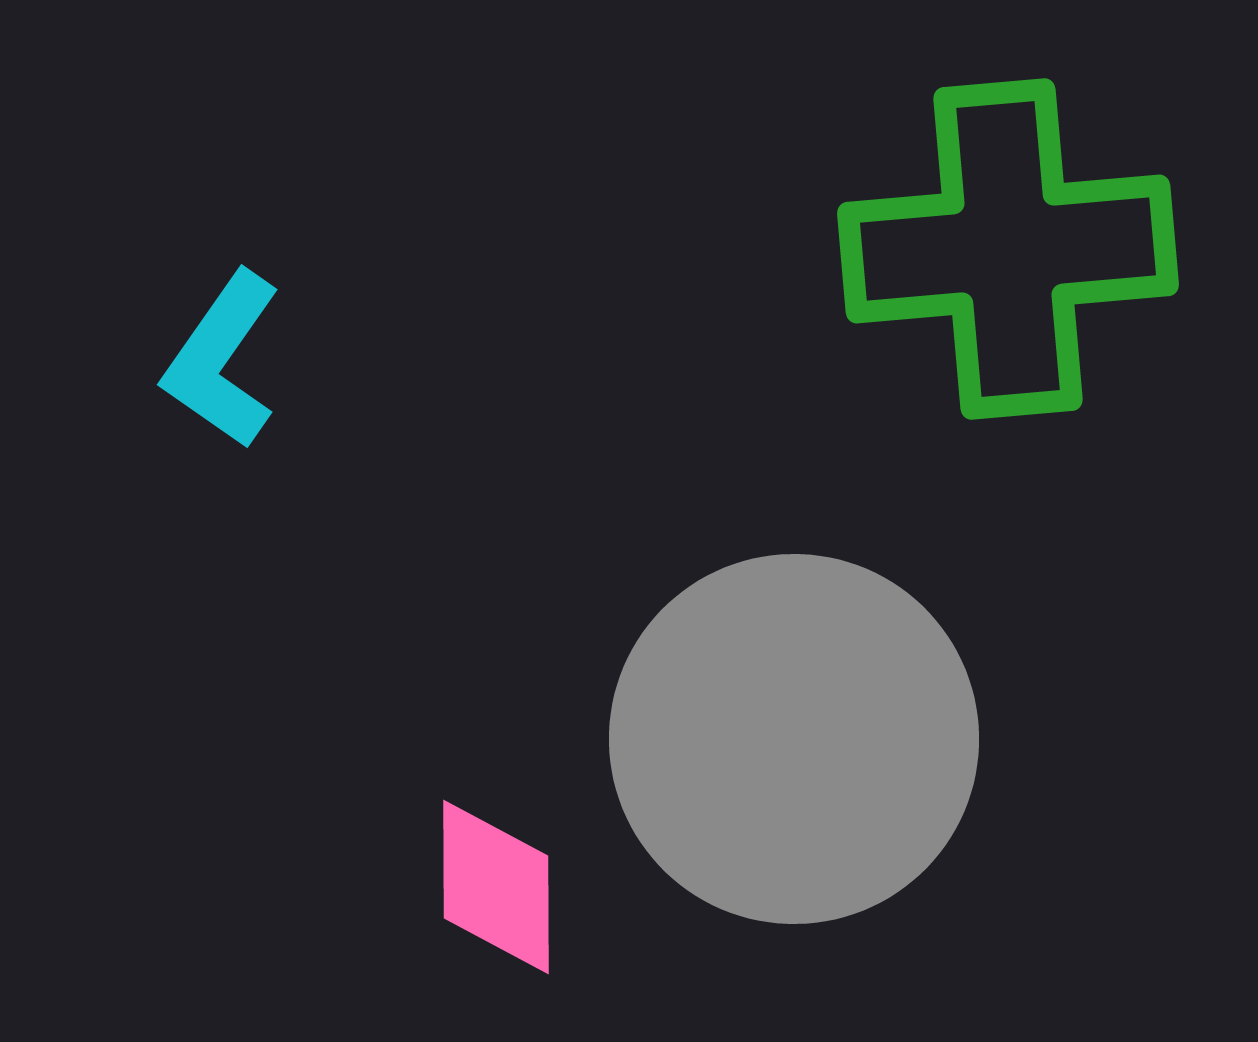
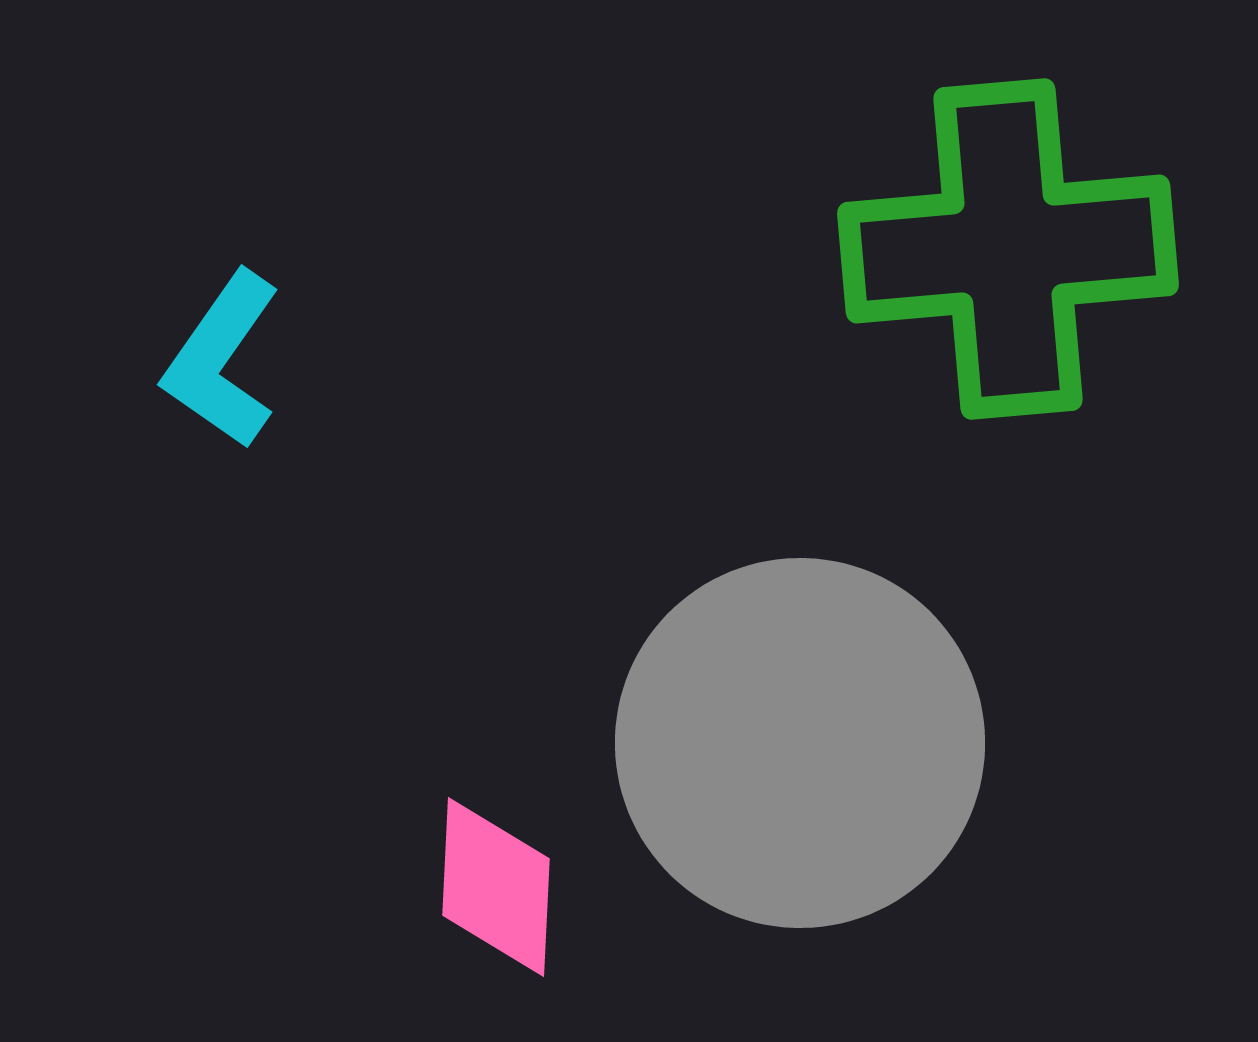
gray circle: moved 6 px right, 4 px down
pink diamond: rotated 3 degrees clockwise
